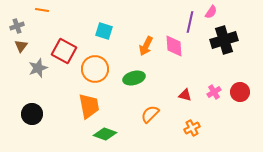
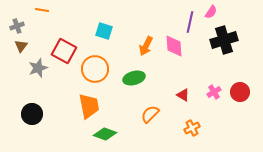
red triangle: moved 2 px left; rotated 16 degrees clockwise
